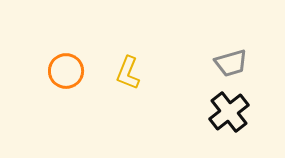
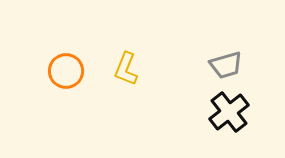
gray trapezoid: moved 5 px left, 2 px down
yellow L-shape: moved 2 px left, 4 px up
